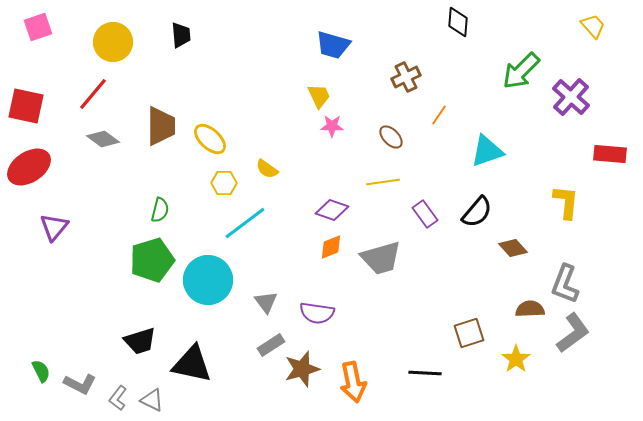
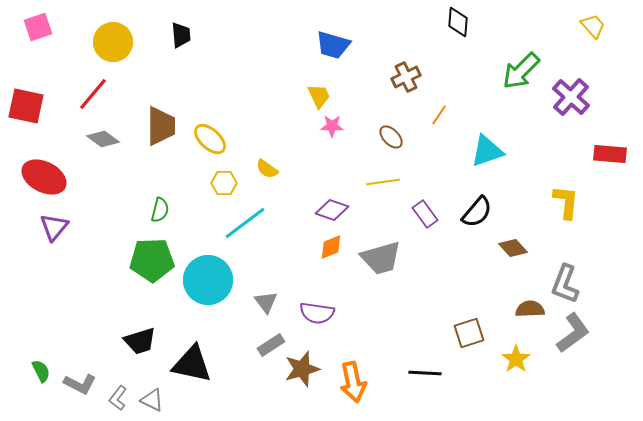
red ellipse at (29, 167): moved 15 px right, 10 px down; rotated 60 degrees clockwise
green pentagon at (152, 260): rotated 15 degrees clockwise
